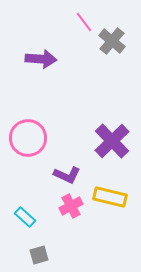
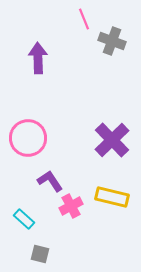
pink line: moved 3 px up; rotated 15 degrees clockwise
gray cross: rotated 20 degrees counterclockwise
purple arrow: moved 3 px left, 1 px up; rotated 96 degrees counterclockwise
purple cross: moved 1 px up
purple L-shape: moved 17 px left, 6 px down; rotated 148 degrees counterclockwise
yellow rectangle: moved 2 px right
cyan rectangle: moved 1 px left, 2 px down
gray square: moved 1 px right, 1 px up; rotated 30 degrees clockwise
